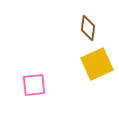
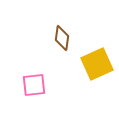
brown diamond: moved 26 px left, 10 px down
